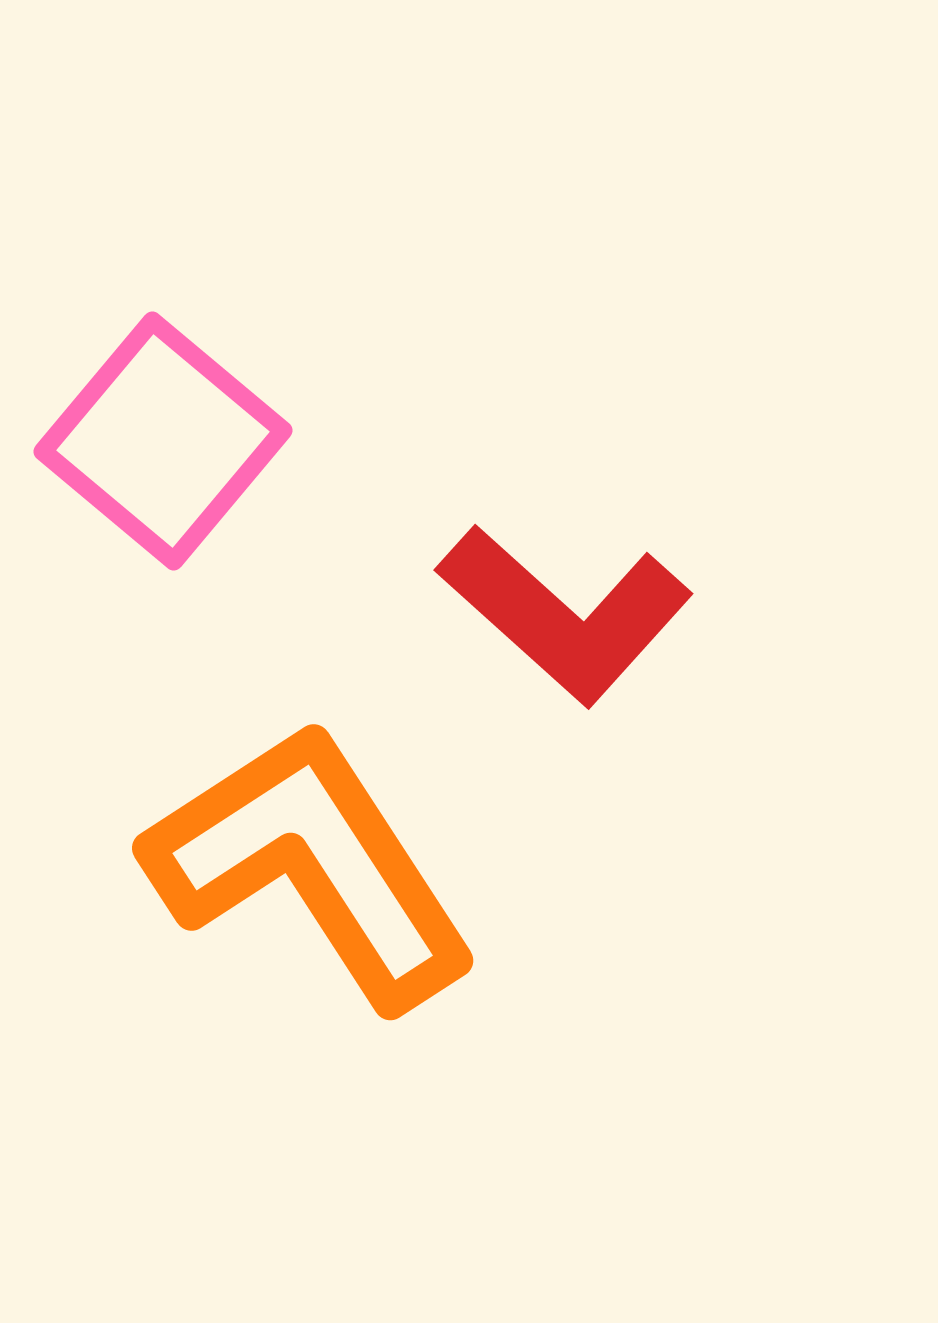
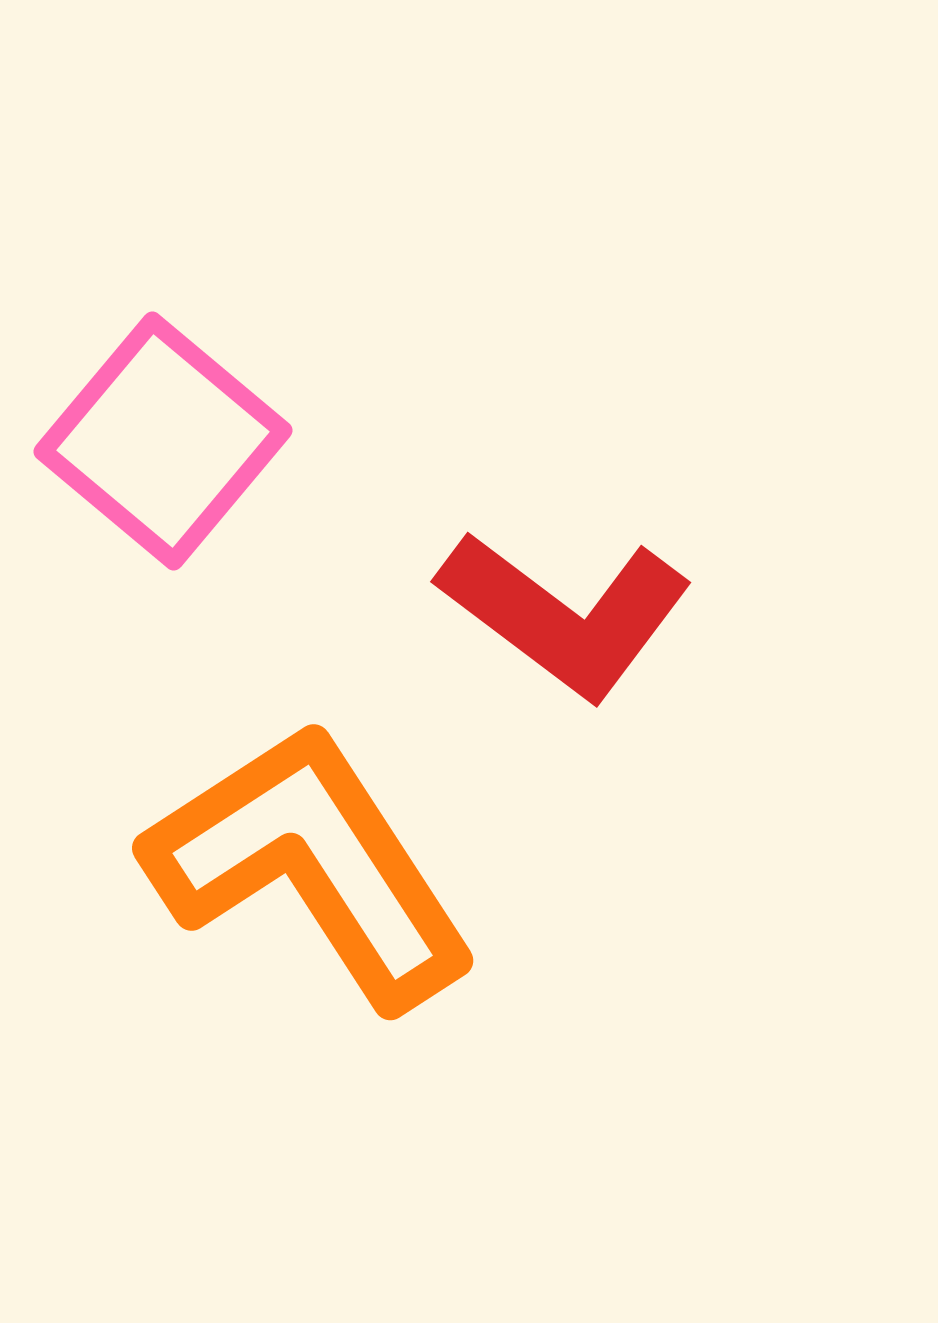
red L-shape: rotated 5 degrees counterclockwise
